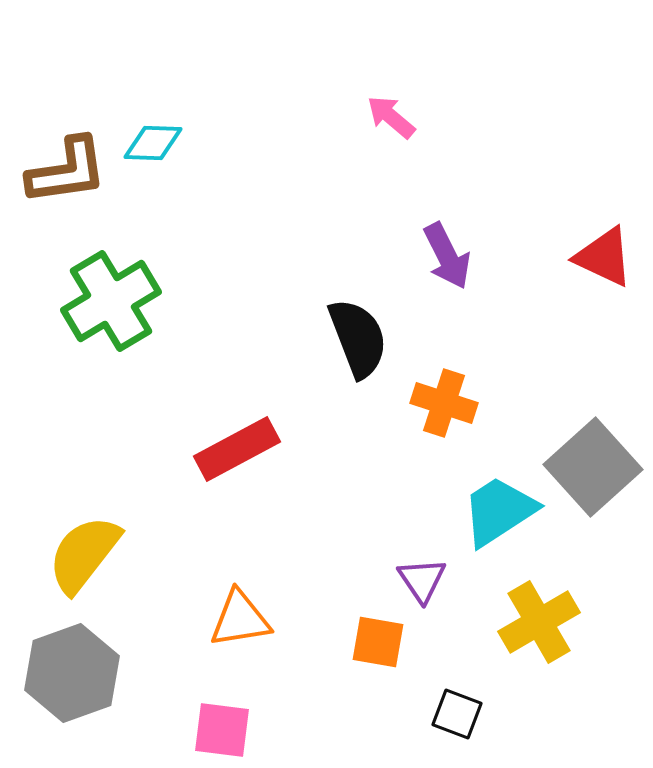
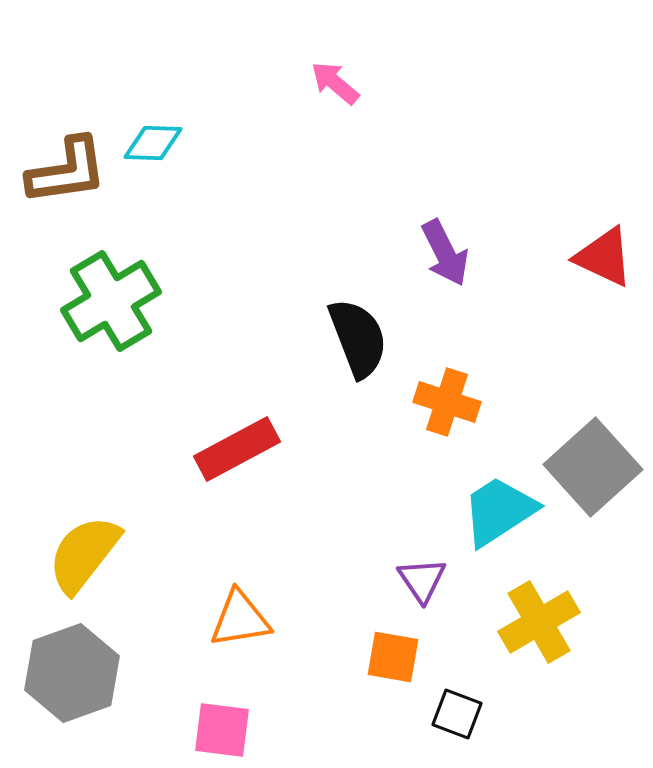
pink arrow: moved 56 px left, 34 px up
purple arrow: moved 2 px left, 3 px up
orange cross: moved 3 px right, 1 px up
orange square: moved 15 px right, 15 px down
